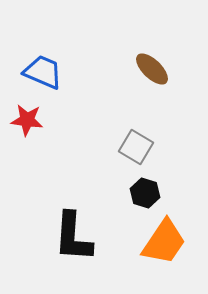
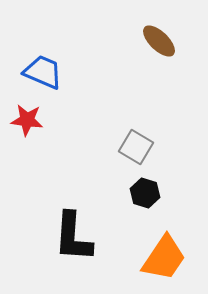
brown ellipse: moved 7 px right, 28 px up
orange trapezoid: moved 16 px down
